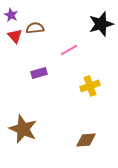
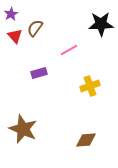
purple star: moved 1 px up; rotated 16 degrees clockwise
black star: rotated 15 degrees clockwise
brown semicircle: rotated 48 degrees counterclockwise
